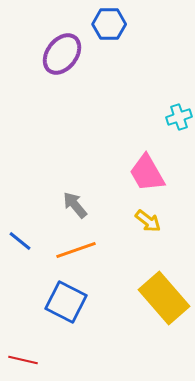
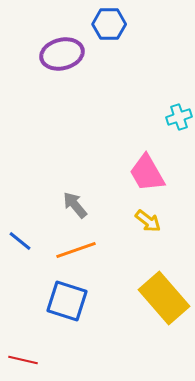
purple ellipse: rotated 39 degrees clockwise
blue square: moved 1 px right, 1 px up; rotated 9 degrees counterclockwise
